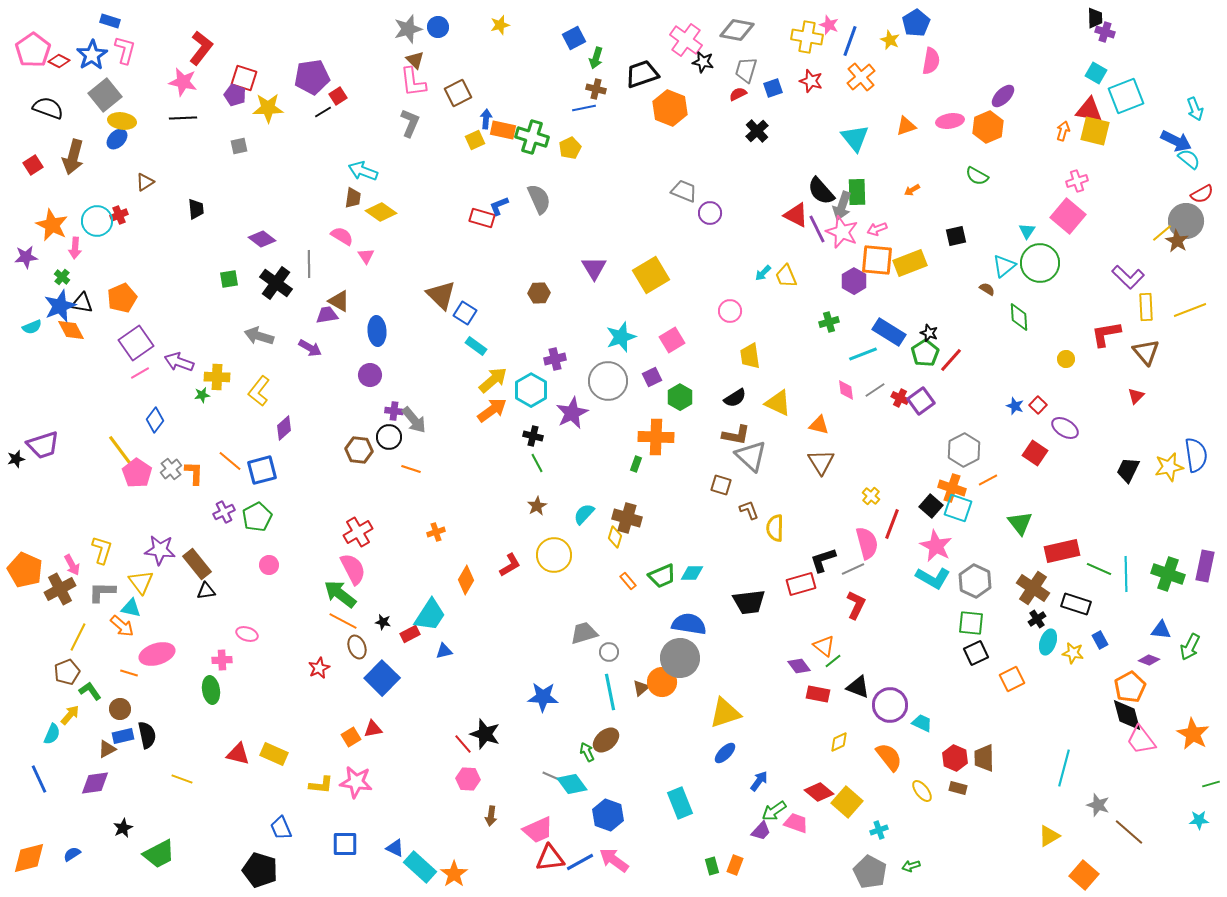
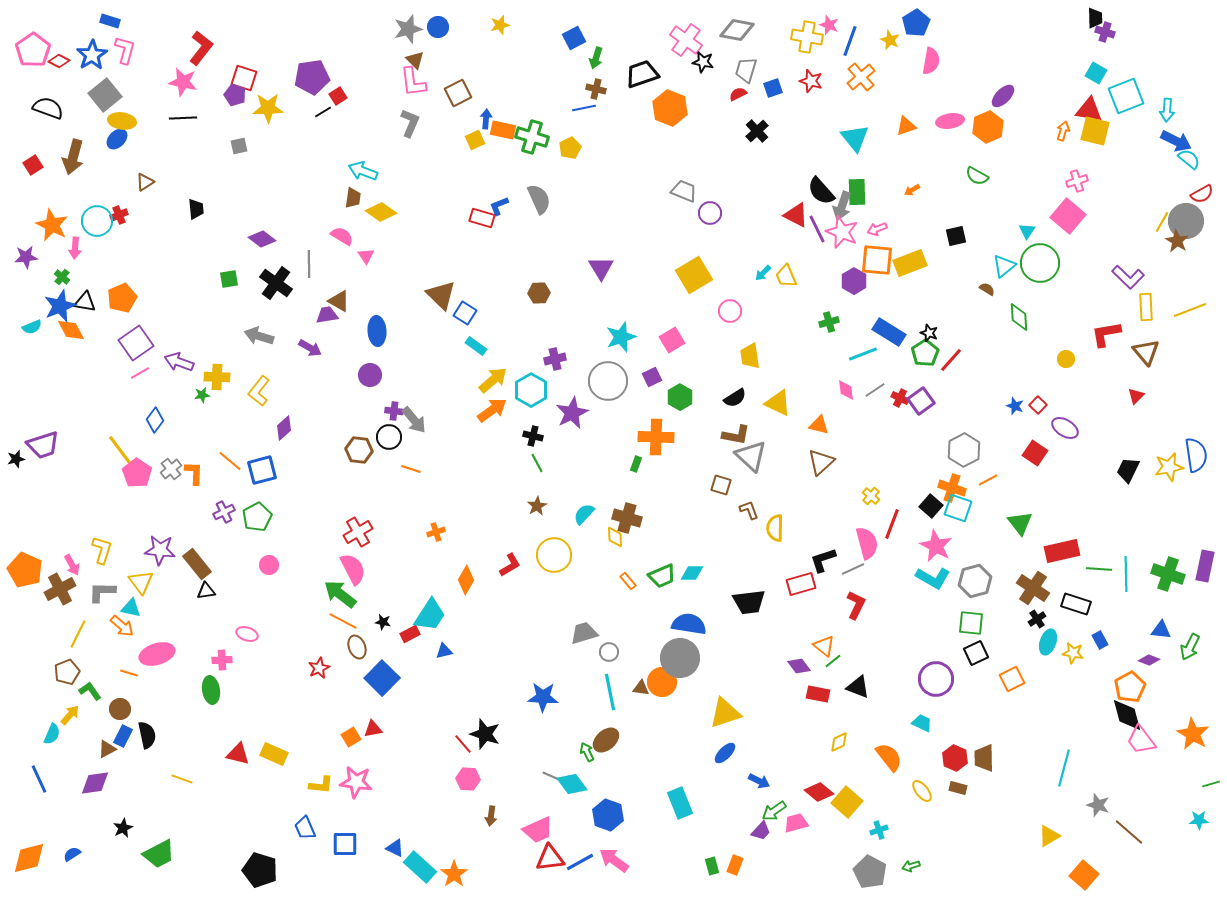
cyan arrow at (1195, 109): moved 28 px left, 1 px down; rotated 25 degrees clockwise
yellow line at (1162, 233): moved 11 px up; rotated 20 degrees counterclockwise
purple triangle at (594, 268): moved 7 px right
yellow square at (651, 275): moved 43 px right
black triangle at (82, 303): moved 3 px right, 1 px up
brown triangle at (821, 462): rotated 20 degrees clockwise
yellow diamond at (615, 537): rotated 20 degrees counterclockwise
green line at (1099, 569): rotated 20 degrees counterclockwise
gray hexagon at (975, 581): rotated 20 degrees clockwise
yellow line at (78, 637): moved 3 px up
brown triangle at (641, 688): rotated 48 degrees clockwise
purple circle at (890, 705): moved 46 px right, 26 px up
blue rectangle at (123, 736): rotated 50 degrees counterclockwise
blue arrow at (759, 781): rotated 80 degrees clockwise
pink trapezoid at (796, 823): rotated 35 degrees counterclockwise
blue trapezoid at (281, 828): moved 24 px right
